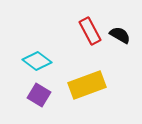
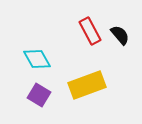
black semicircle: rotated 20 degrees clockwise
cyan diamond: moved 2 px up; rotated 24 degrees clockwise
